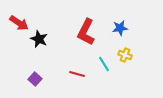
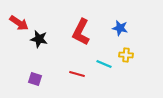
blue star: rotated 21 degrees clockwise
red L-shape: moved 5 px left
black star: rotated 12 degrees counterclockwise
yellow cross: moved 1 px right; rotated 16 degrees counterclockwise
cyan line: rotated 35 degrees counterclockwise
purple square: rotated 24 degrees counterclockwise
